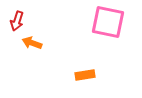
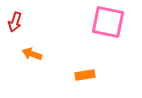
red arrow: moved 2 px left, 1 px down
orange arrow: moved 11 px down
